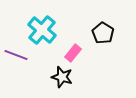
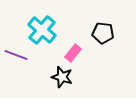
black pentagon: rotated 25 degrees counterclockwise
